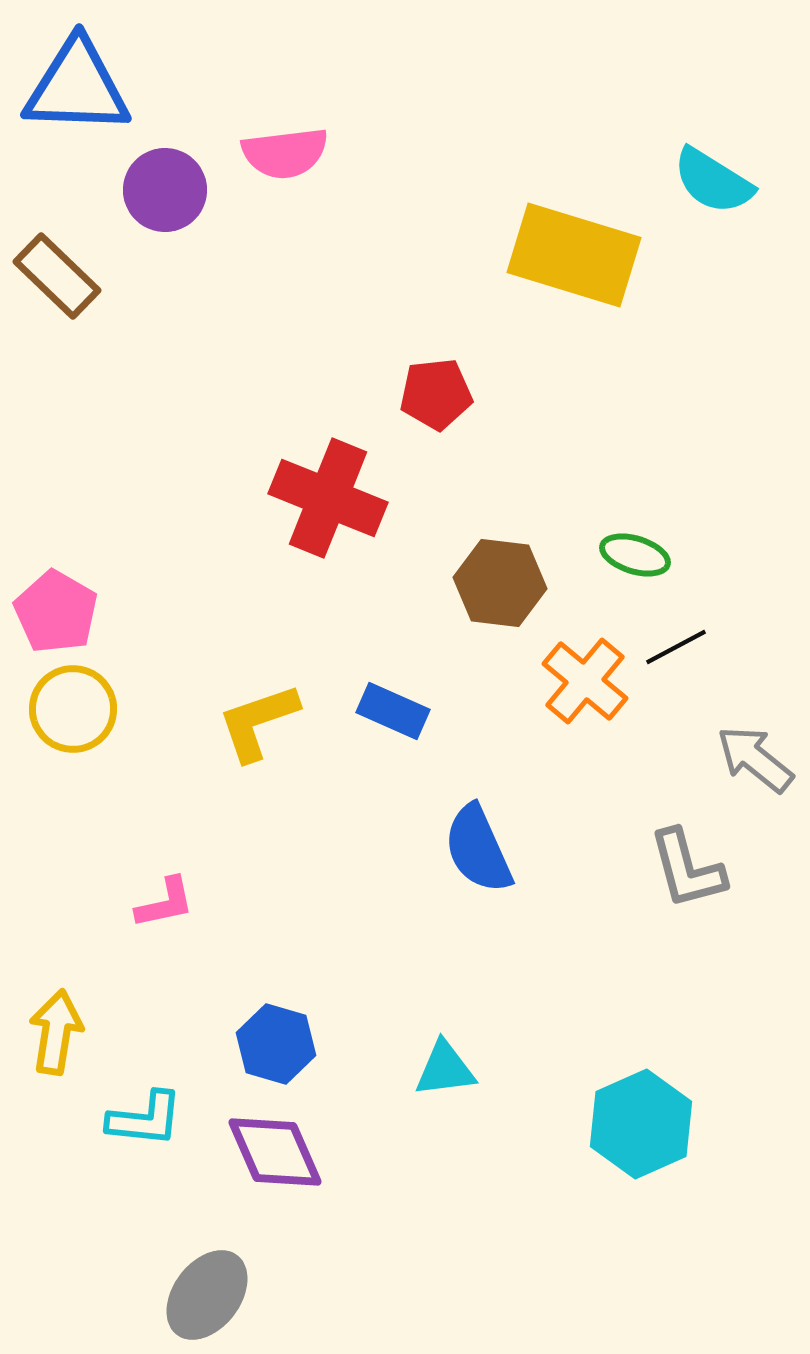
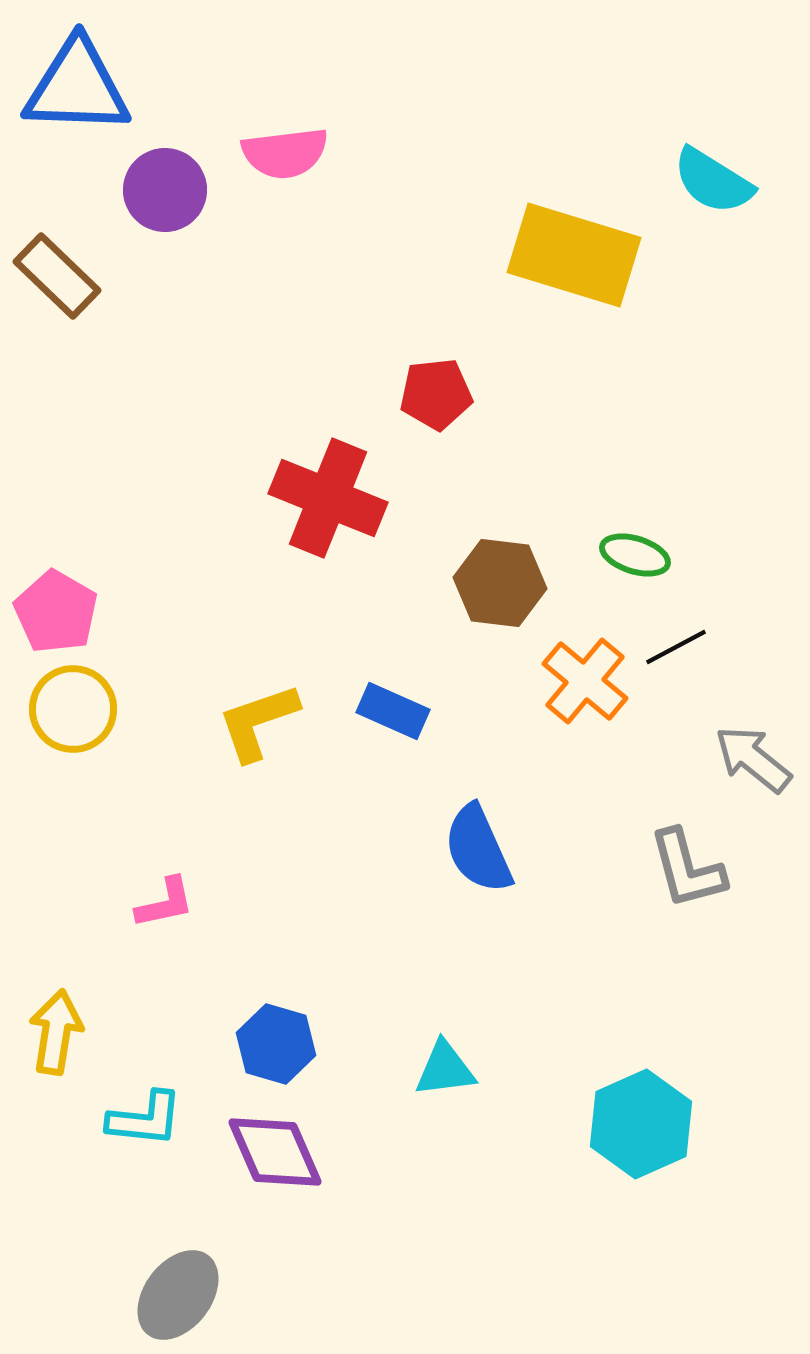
gray arrow: moved 2 px left
gray ellipse: moved 29 px left
